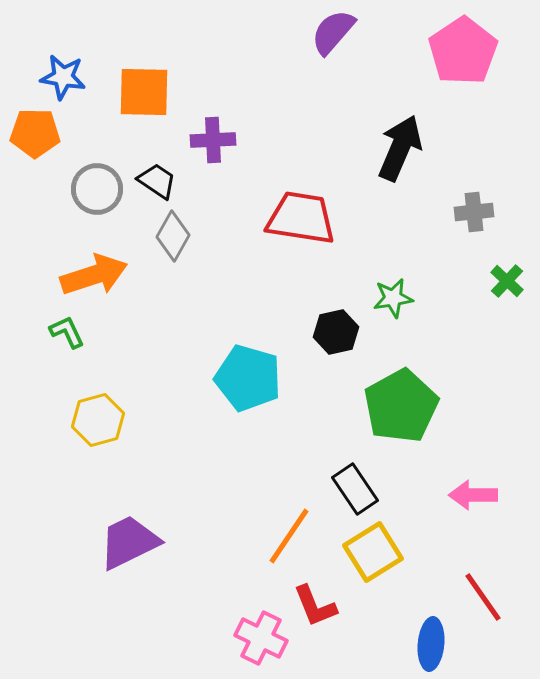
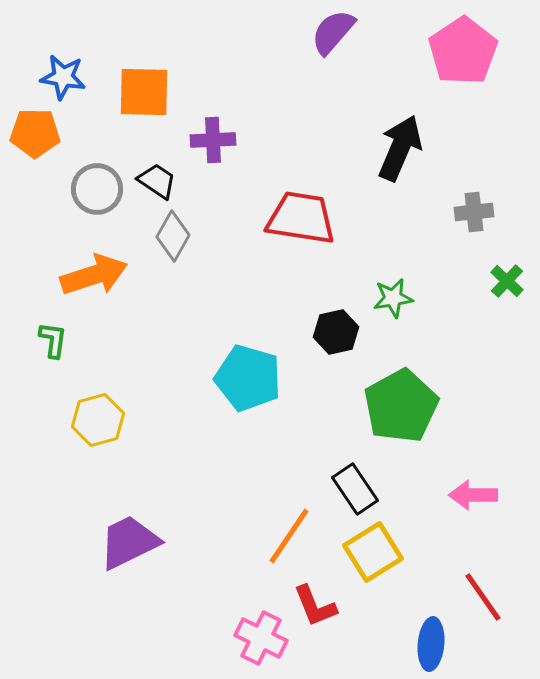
green L-shape: moved 14 px left, 8 px down; rotated 33 degrees clockwise
